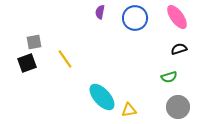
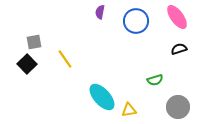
blue circle: moved 1 px right, 3 px down
black square: moved 1 px down; rotated 24 degrees counterclockwise
green semicircle: moved 14 px left, 3 px down
